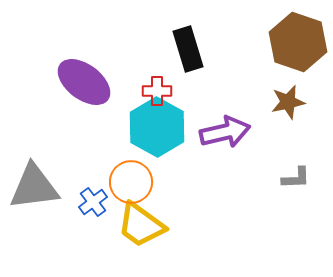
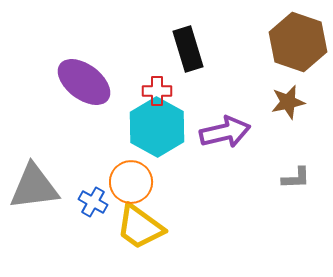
blue cross: rotated 24 degrees counterclockwise
yellow trapezoid: moved 1 px left, 2 px down
